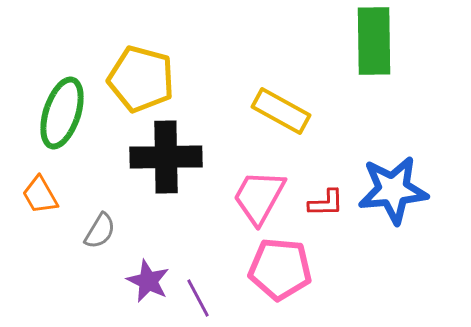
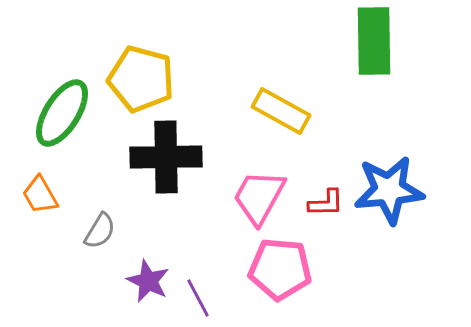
green ellipse: rotated 14 degrees clockwise
blue star: moved 4 px left
